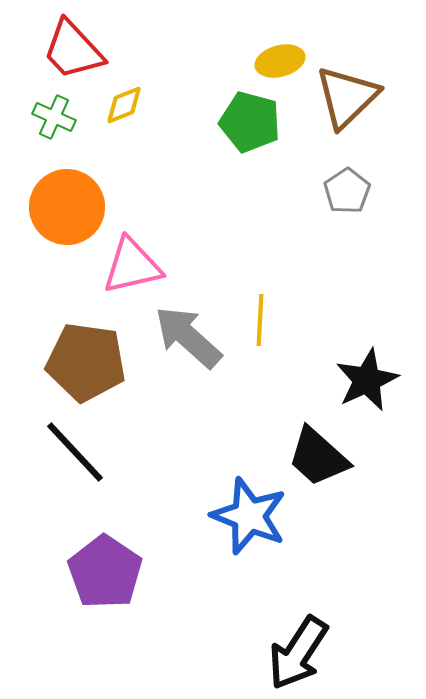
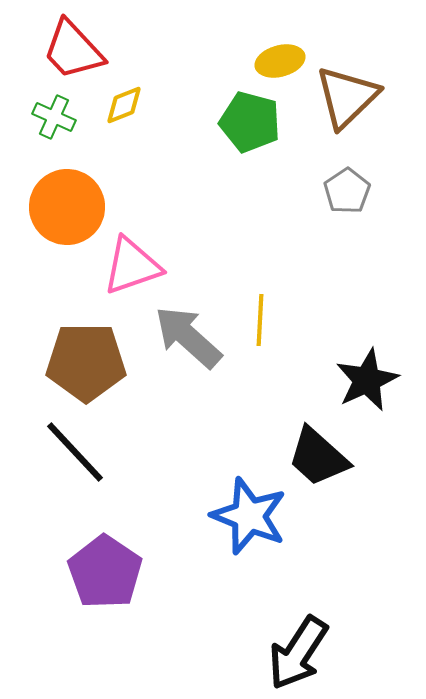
pink triangle: rotated 6 degrees counterclockwise
brown pentagon: rotated 8 degrees counterclockwise
